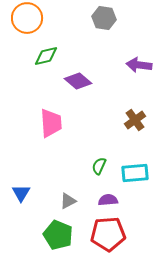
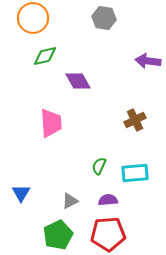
orange circle: moved 6 px right
green diamond: moved 1 px left
purple arrow: moved 9 px right, 4 px up
purple diamond: rotated 20 degrees clockwise
brown cross: rotated 10 degrees clockwise
gray triangle: moved 2 px right
green pentagon: rotated 24 degrees clockwise
